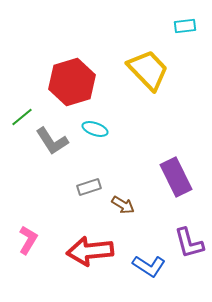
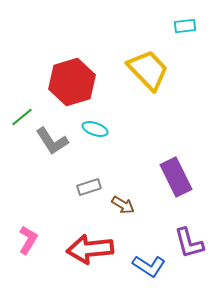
red arrow: moved 2 px up
